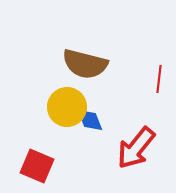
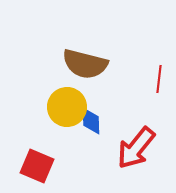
blue diamond: moved 1 px right, 1 px down; rotated 20 degrees clockwise
